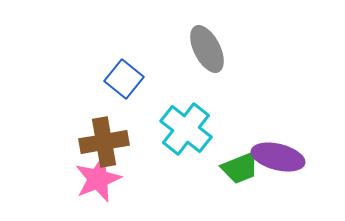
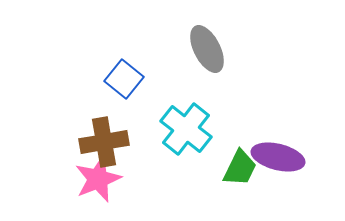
green trapezoid: rotated 42 degrees counterclockwise
